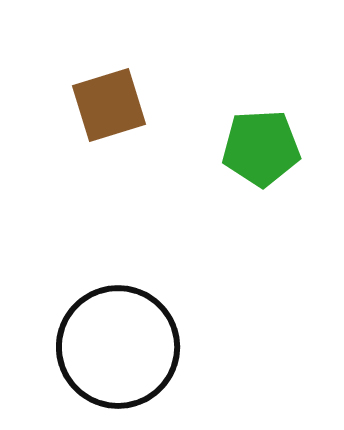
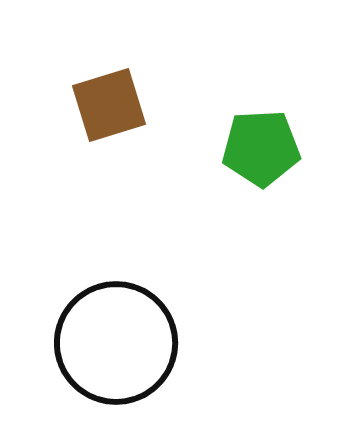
black circle: moved 2 px left, 4 px up
